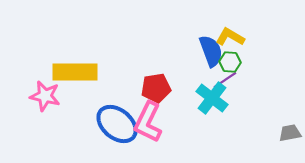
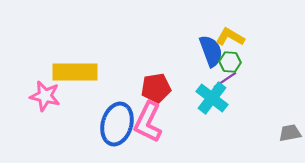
blue ellipse: rotated 66 degrees clockwise
